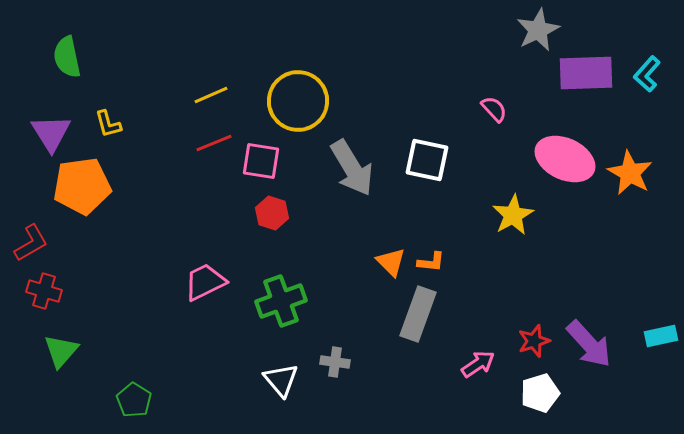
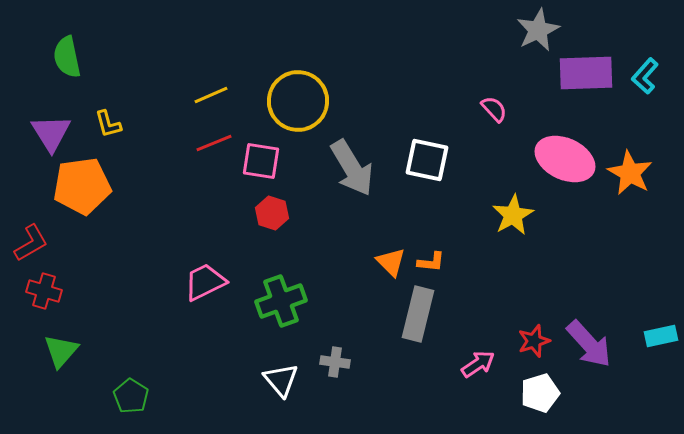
cyan L-shape: moved 2 px left, 2 px down
gray rectangle: rotated 6 degrees counterclockwise
green pentagon: moved 3 px left, 4 px up
